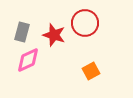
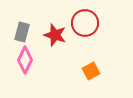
red star: moved 1 px right
pink diamond: moved 3 px left; rotated 40 degrees counterclockwise
